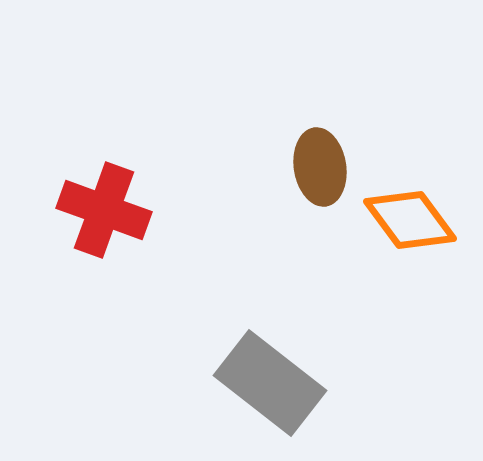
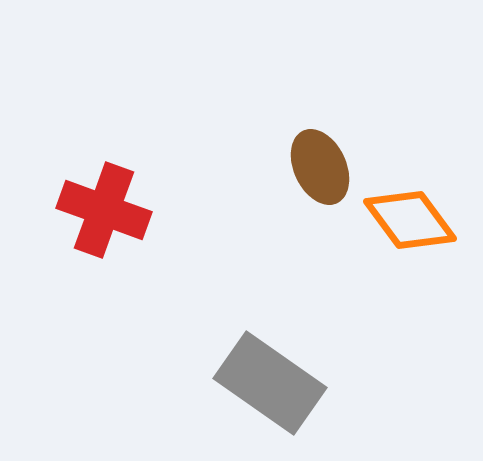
brown ellipse: rotated 16 degrees counterclockwise
gray rectangle: rotated 3 degrees counterclockwise
